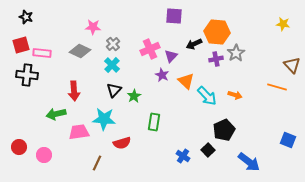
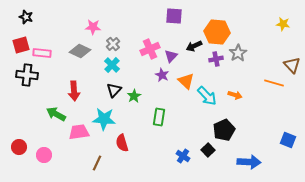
black arrow: moved 2 px down
gray star: moved 2 px right
orange line: moved 3 px left, 4 px up
green arrow: rotated 42 degrees clockwise
green rectangle: moved 5 px right, 5 px up
red semicircle: rotated 90 degrees clockwise
blue arrow: rotated 35 degrees counterclockwise
